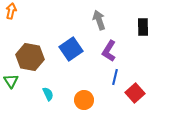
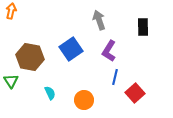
cyan semicircle: moved 2 px right, 1 px up
